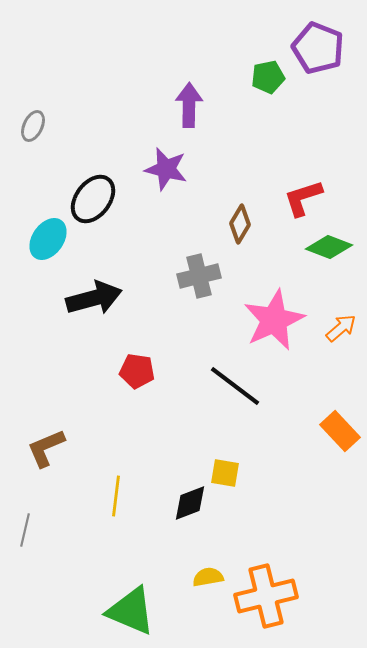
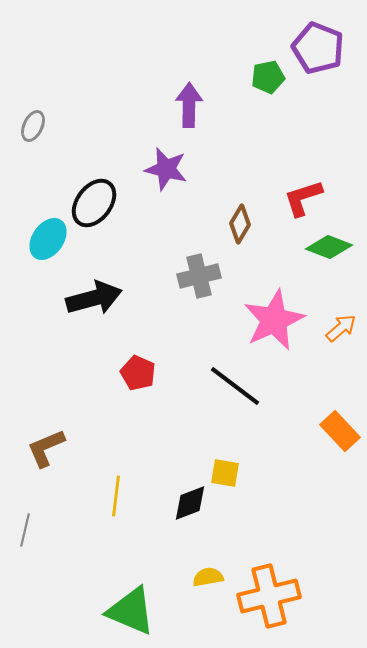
black ellipse: moved 1 px right, 4 px down
red pentagon: moved 1 px right, 2 px down; rotated 16 degrees clockwise
orange cross: moved 3 px right
